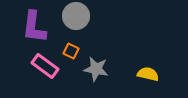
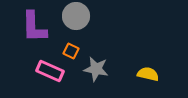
purple L-shape: rotated 8 degrees counterclockwise
pink rectangle: moved 5 px right, 5 px down; rotated 12 degrees counterclockwise
